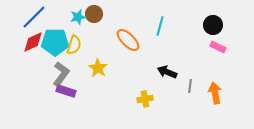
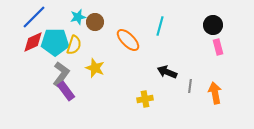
brown circle: moved 1 px right, 8 px down
pink rectangle: rotated 49 degrees clockwise
yellow star: moved 3 px left; rotated 12 degrees counterclockwise
purple rectangle: rotated 36 degrees clockwise
